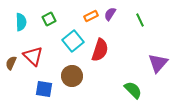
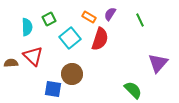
orange rectangle: moved 2 px left, 1 px down; rotated 56 degrees clockwise
cyan semicircle: moved 6 px right, 5 px down
cyan square: moved 3 px left, 3 px up
red semicircle: moved 11 px up
brown semicircle: rotated 64 degrees clockwise
brown circle: moved 2 px up
blue square: moved 9 px right
